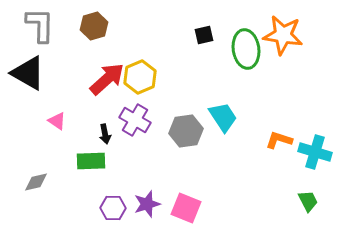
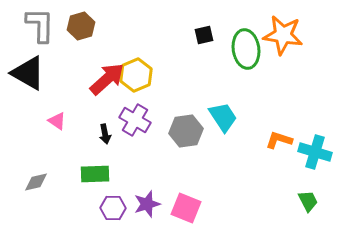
brown hexagon: moved 13 px left
yellow hexagon: moved 4 px left, 2 px up
green rectangle: moved 4 px right, 13 px down
